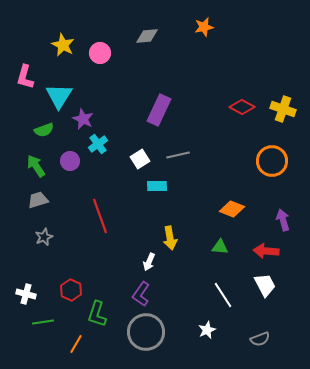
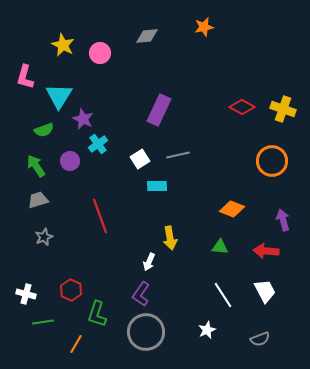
white trapezoid: moved 6 px down
